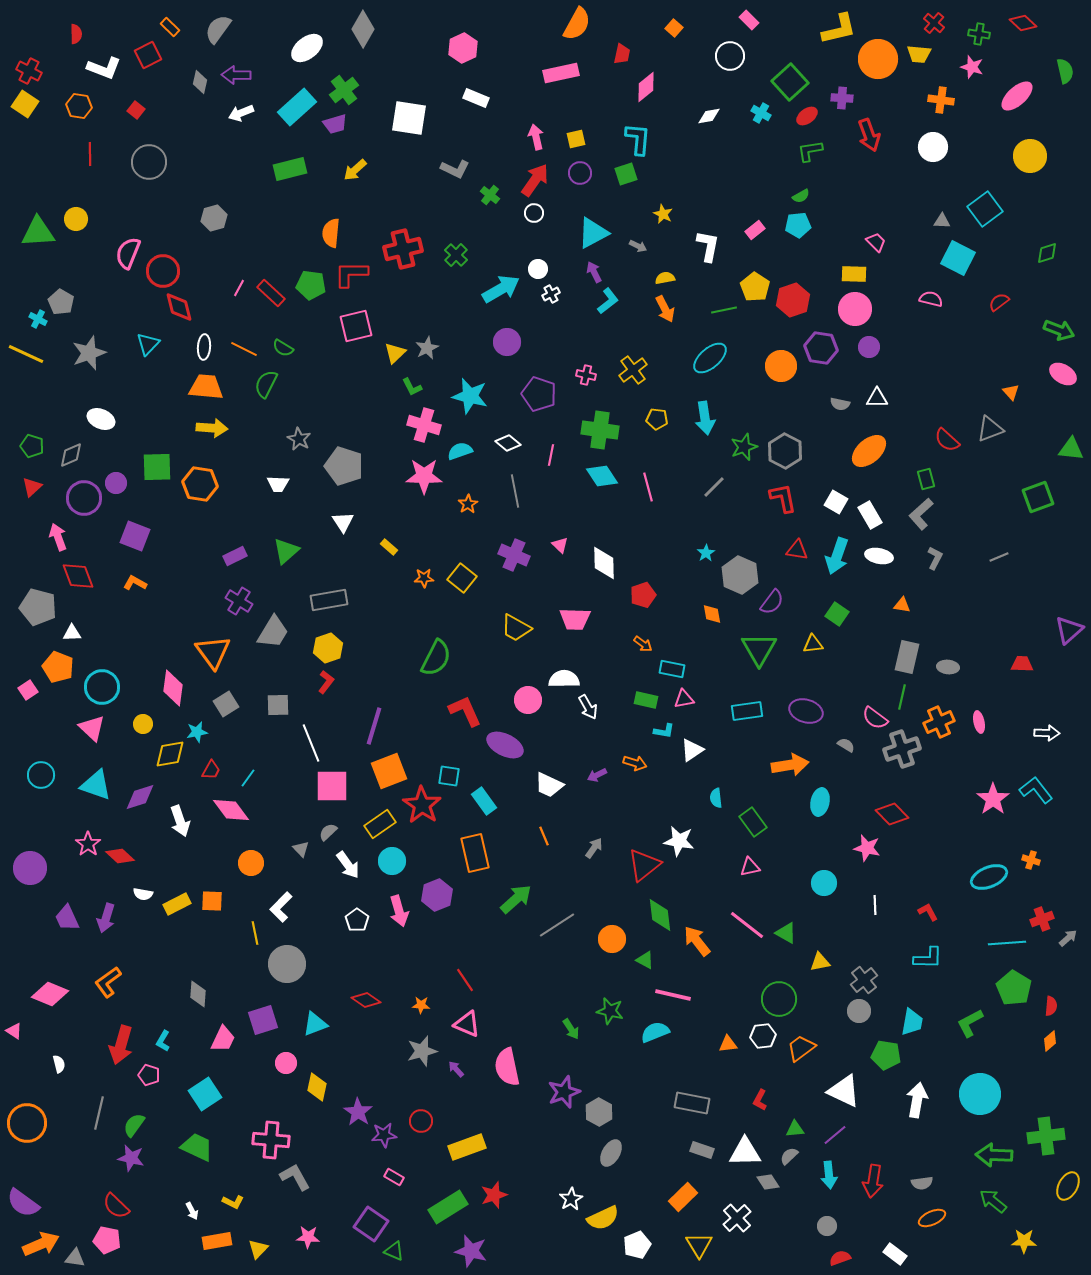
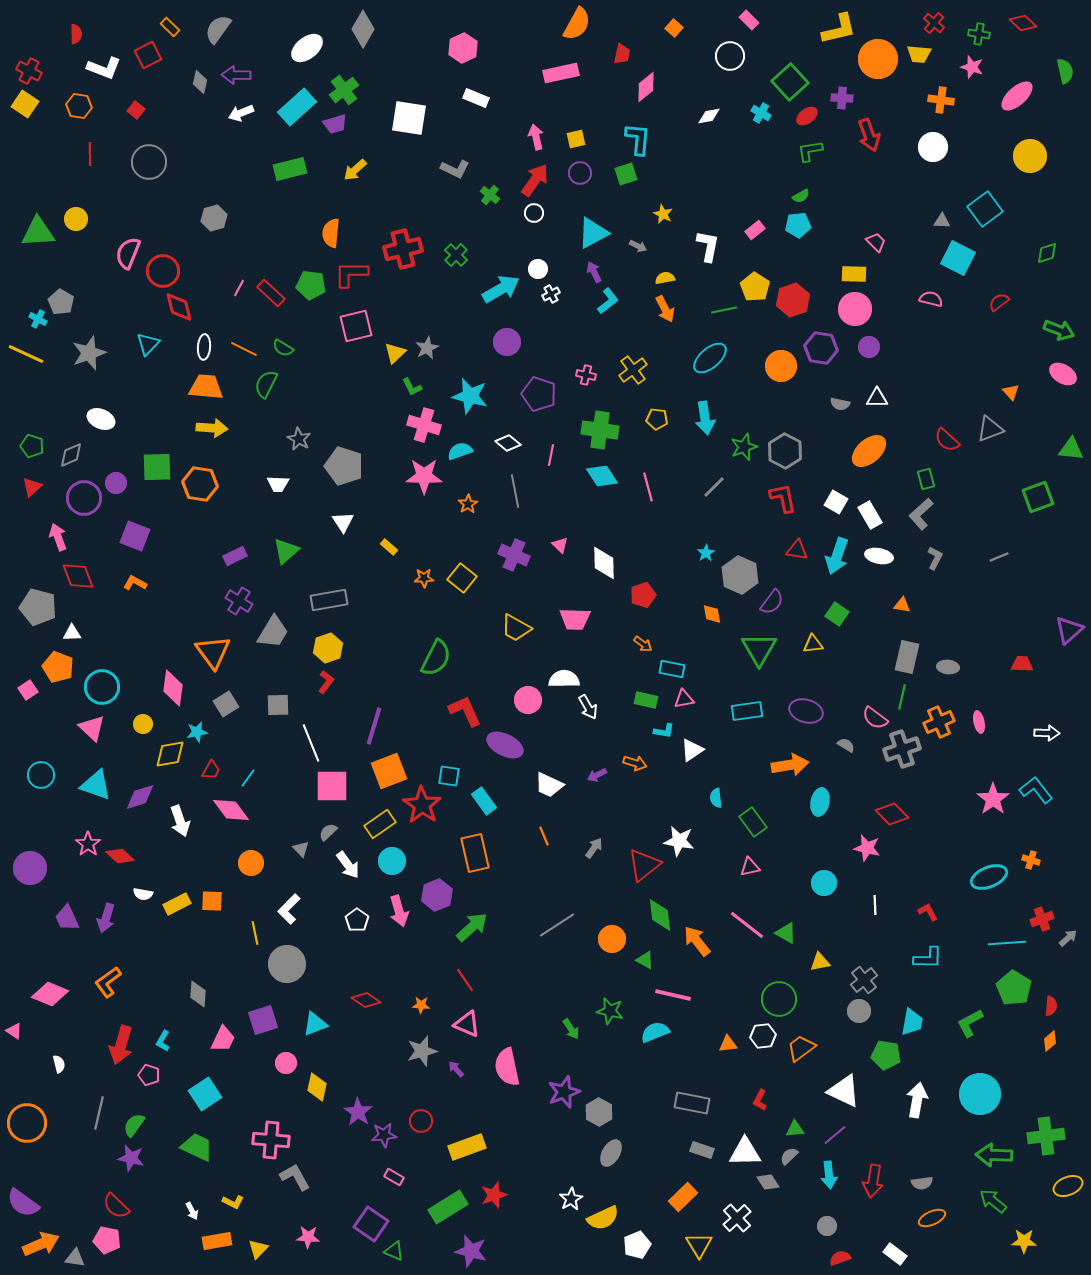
green arrow at (516, 899): moved 44 px left, 28 px down
white L-shape at (281, 907): moved 8 px right, 2 px down
yellow ellipse at (1068, 1186): rotated 40 degrees clockwise
